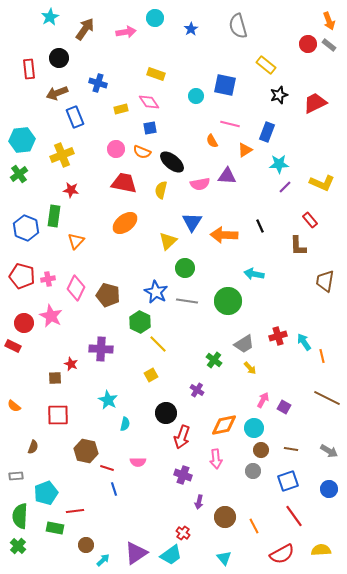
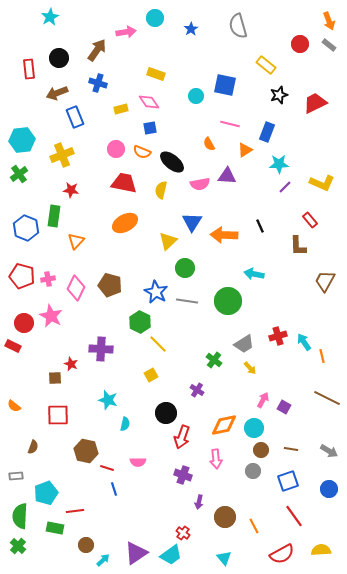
brown arrow at (85, 29): moved 12 px right, 21 px down
red circle at (308, 44): moved 8 px left
orange semicircle at (212, 141): moved 3 px left, 3 px down
orange ellipse at (125, 223): rotated 10 degrees clockwise
brown trapezoid at (325, 281): rotated 20 degrees clockwise
brown pentagon at (108, 295): moved 2 px right, 10 px up
cyan star at (108, 400): rotated 12 degrees counterclockwise
